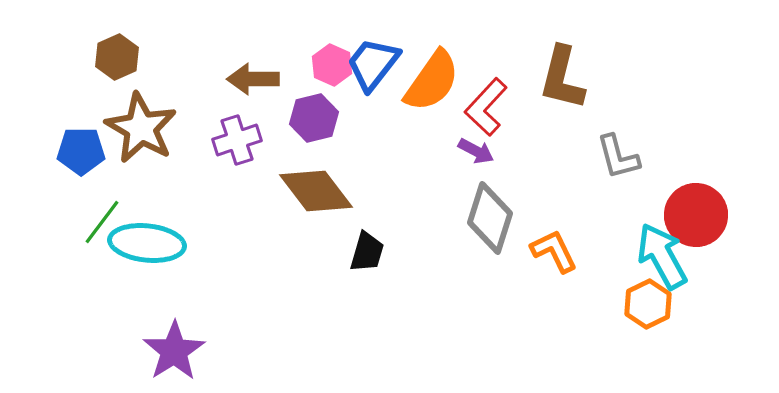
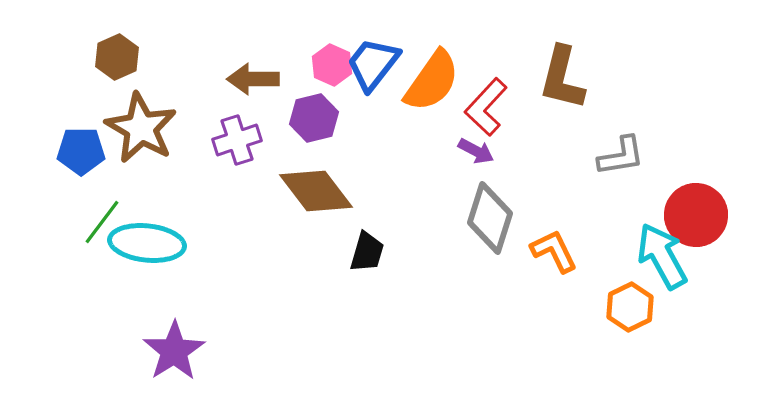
gray L-shape: moved 3 px right, 1 px up; rotated 84 degrees counterclockwise
orange hexagon: moved 18 px left, 3 px down
